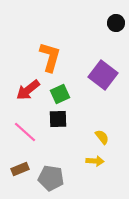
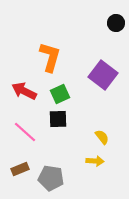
red arrow: moved 4 px left, 1 px down; rotated 65 degrees clockwise
